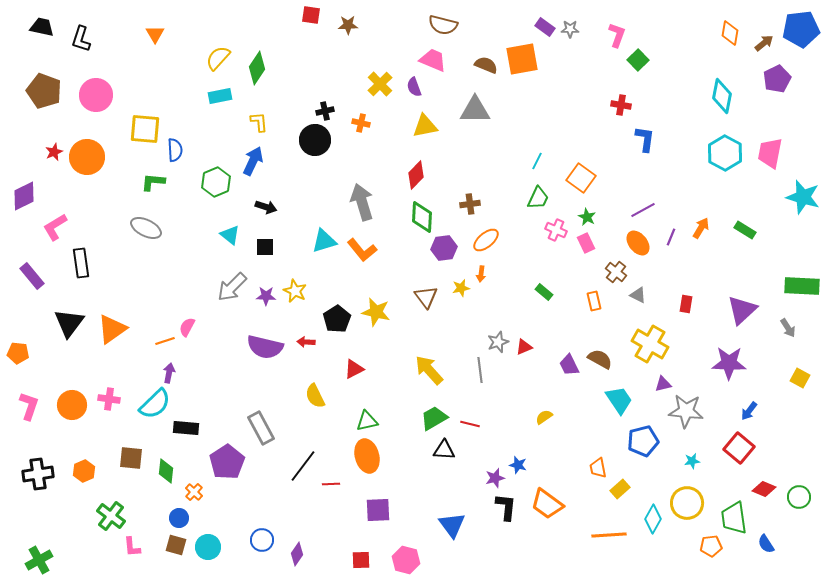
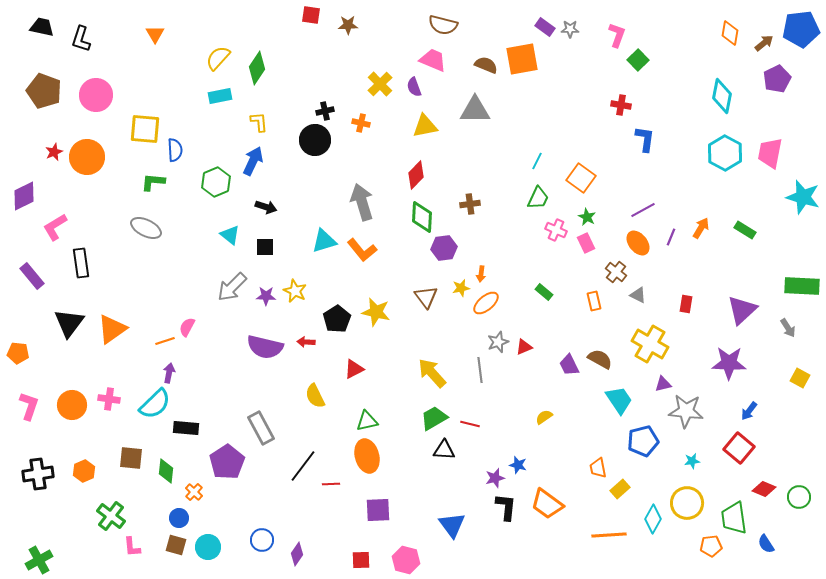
orange ellipse at (486, 240): moved 63 px down
yellow arrow at (429, 370): moved 3 px right, 3 px down
